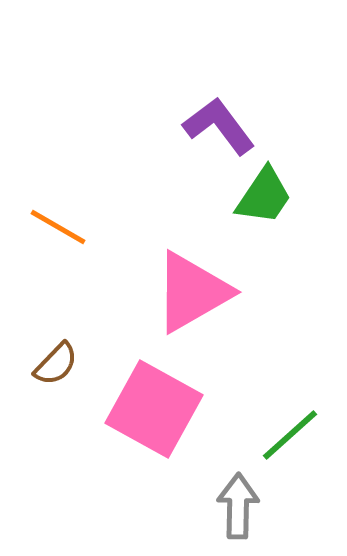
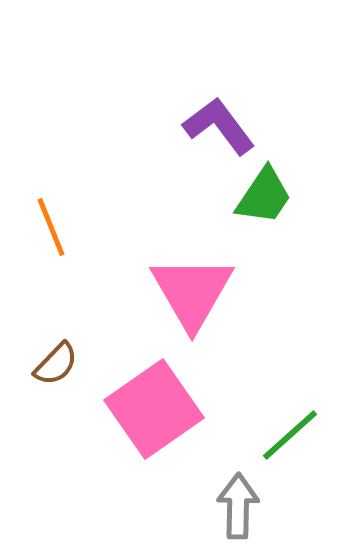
orange line: moved 7 px left; rotated 38 degrees clockwise
pink triangle: rotated 30 degrees counterclockwise
pink square: rotated 26 degrees clockwise
